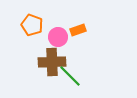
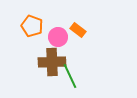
orange pentagon: moved 1 px down
orange rectangle: rotated 56 degrees clockwise
green line: rotated 20 degrees clockwise
